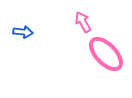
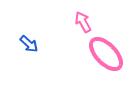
blue arrow: moved 6 px right, 12 px down; rotated 36 degrees clockwise
